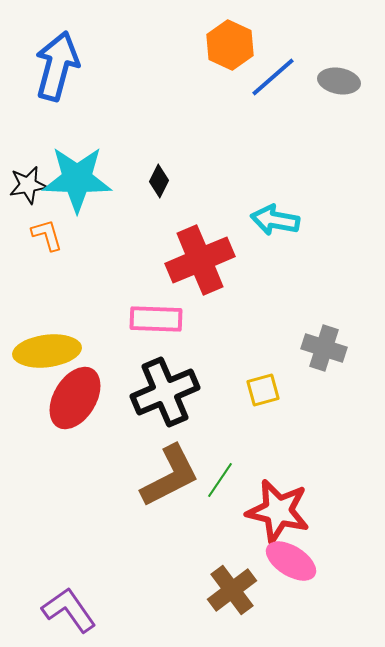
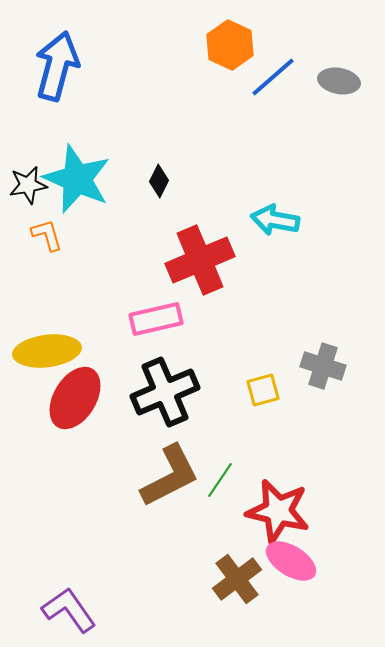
cyan star: rotated 22 degrees clockwise
pink rectangle: rotated 15 degrees counterclockwise
gray cross: moved 1 px left, 18 px down
brown cross: moved 5 px right, 11 px up
